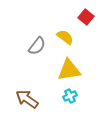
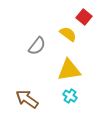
red square: moved 2 px left
yellow semicircle: moved 3 px right, 3 px up
cyan cross: rotated 32 degrees counterclockwise
